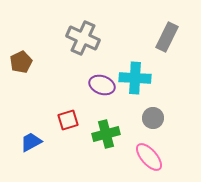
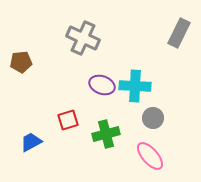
gray rectangle: moved 12 px right, 4 px up
brown pentagon: rotated 20 degrees clockwise
cyan cross: moved 8 px down
pink ellipse: moved 1 px right, 1 px up
